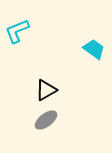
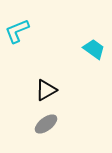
gray ellipse: moved 4 px down
